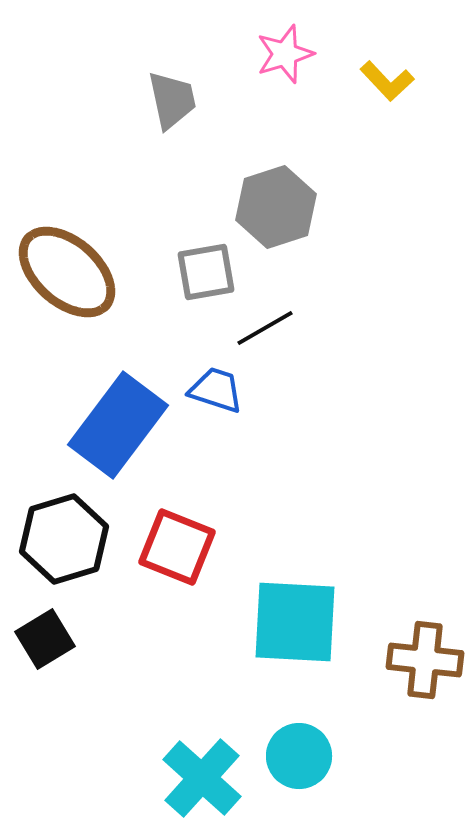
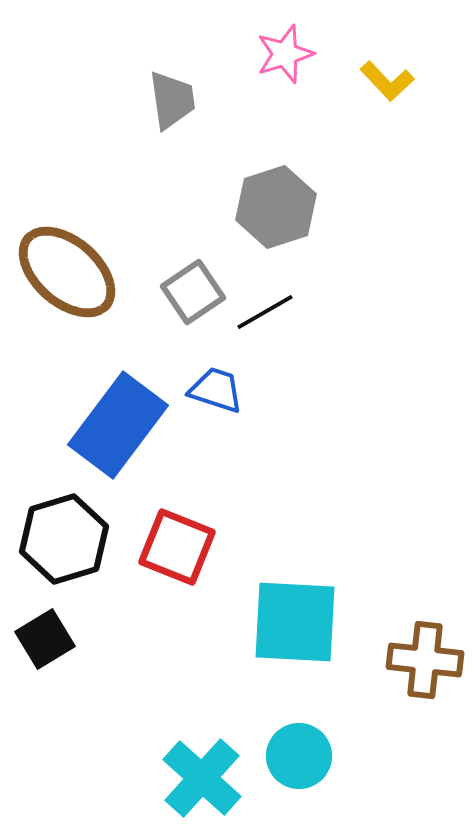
gray trapezoid: rotated 4 degrees clockwise
gray square: moved 13 px left, 20 px down; rotated 24 degrees counterclockwise
black line: moved 16 px up
